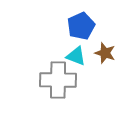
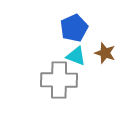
blue pentagon: moved 7 px left, 2 px down
gray cross: moved 1 px right
